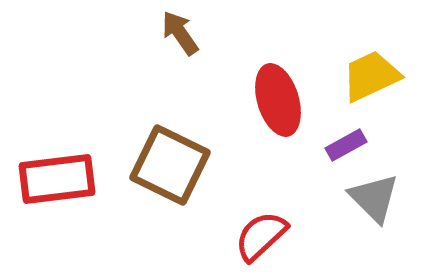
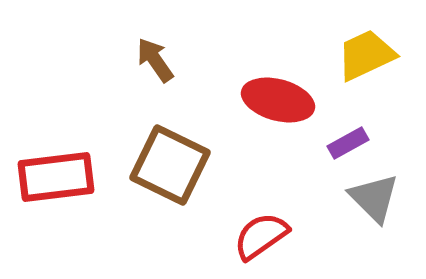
brown arrow: moved 25 px left, 27 px down
yellow trapezoid: moved 5 px left, 21 px up
red ellipse: rotated 58 degrees counterclockwise
purple rectangle: moved 2 px right, 2 px up
red rectangle: moved 1 px left, 2 px up
red semicircle: rotated 8 degrees clockwise
